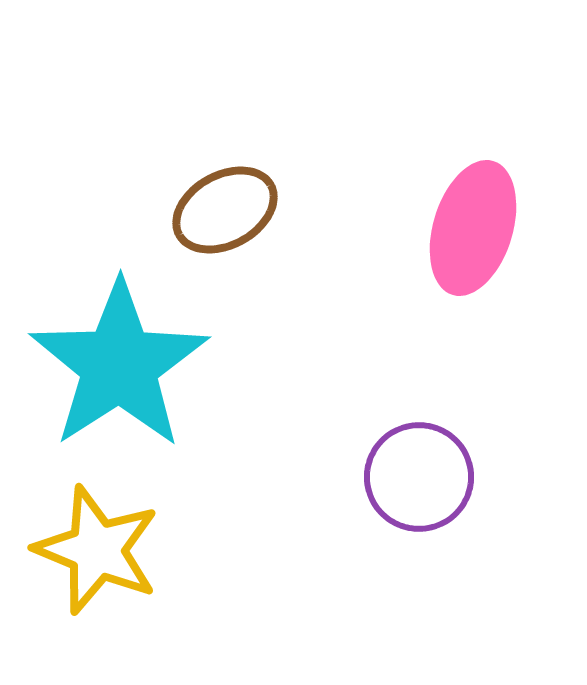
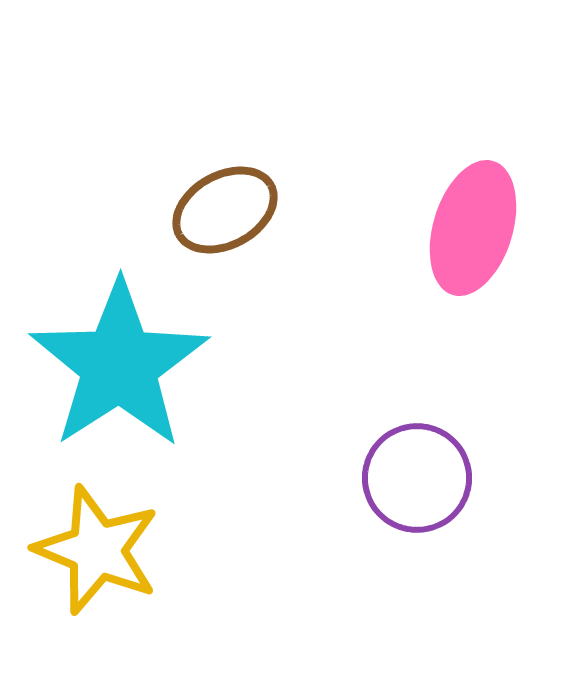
purple circle: moved 2 px left, 1 px down
